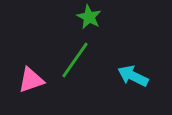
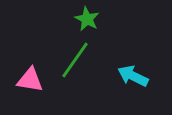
green star: moved 2 px left, 2 px down
pink triangle: moved 1 px left; rotated 28 degrees clockwise
